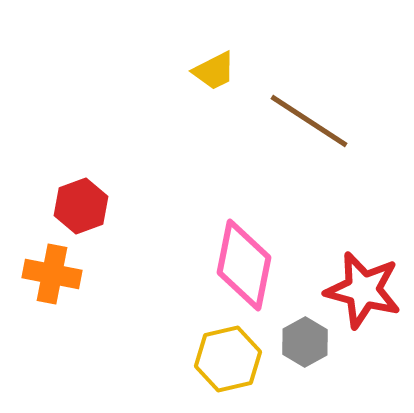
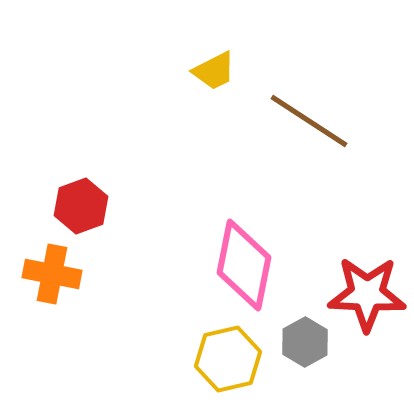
red star: moved 4 px right, 4 px down; rotated 12 degrees counterclockwise
